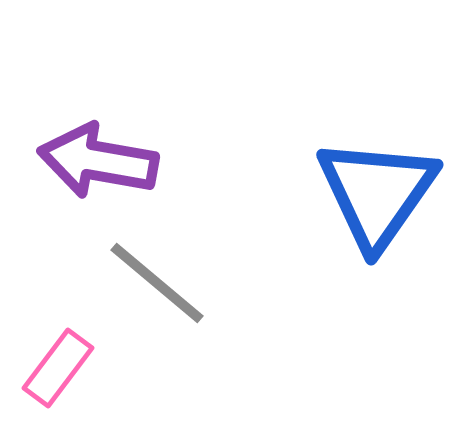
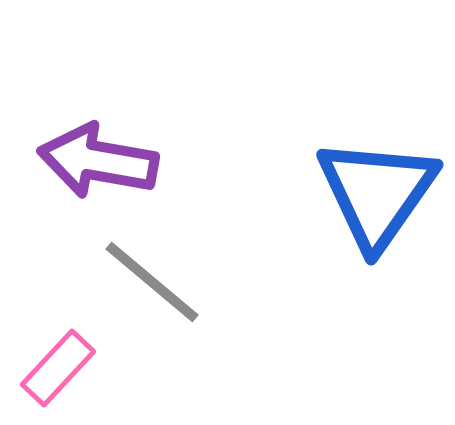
gray line: moved 5 px left, 1 px up
pink rectangle: rotated 6 degrees clockwise
